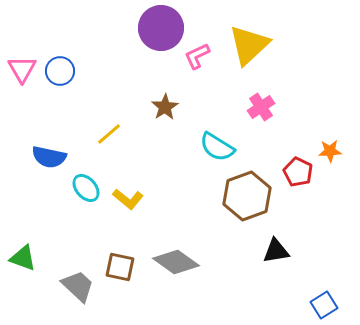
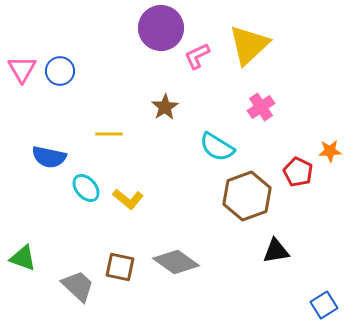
yellow line: rotated 40 degrees clockwise
